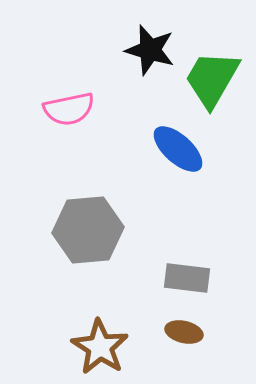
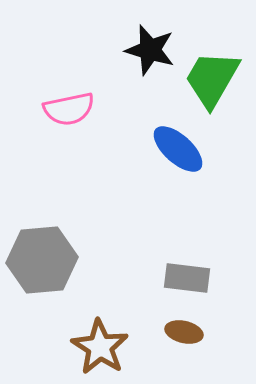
gray hexagon: moved 46 px left, 30 px down
